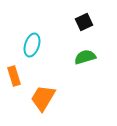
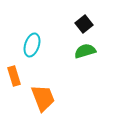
black square: moved 2 px down; rotated 12 degrees counterclockwise
green semicircle: moved 6 px up
orange trapezoid: rotated 128 degrees clockwise
